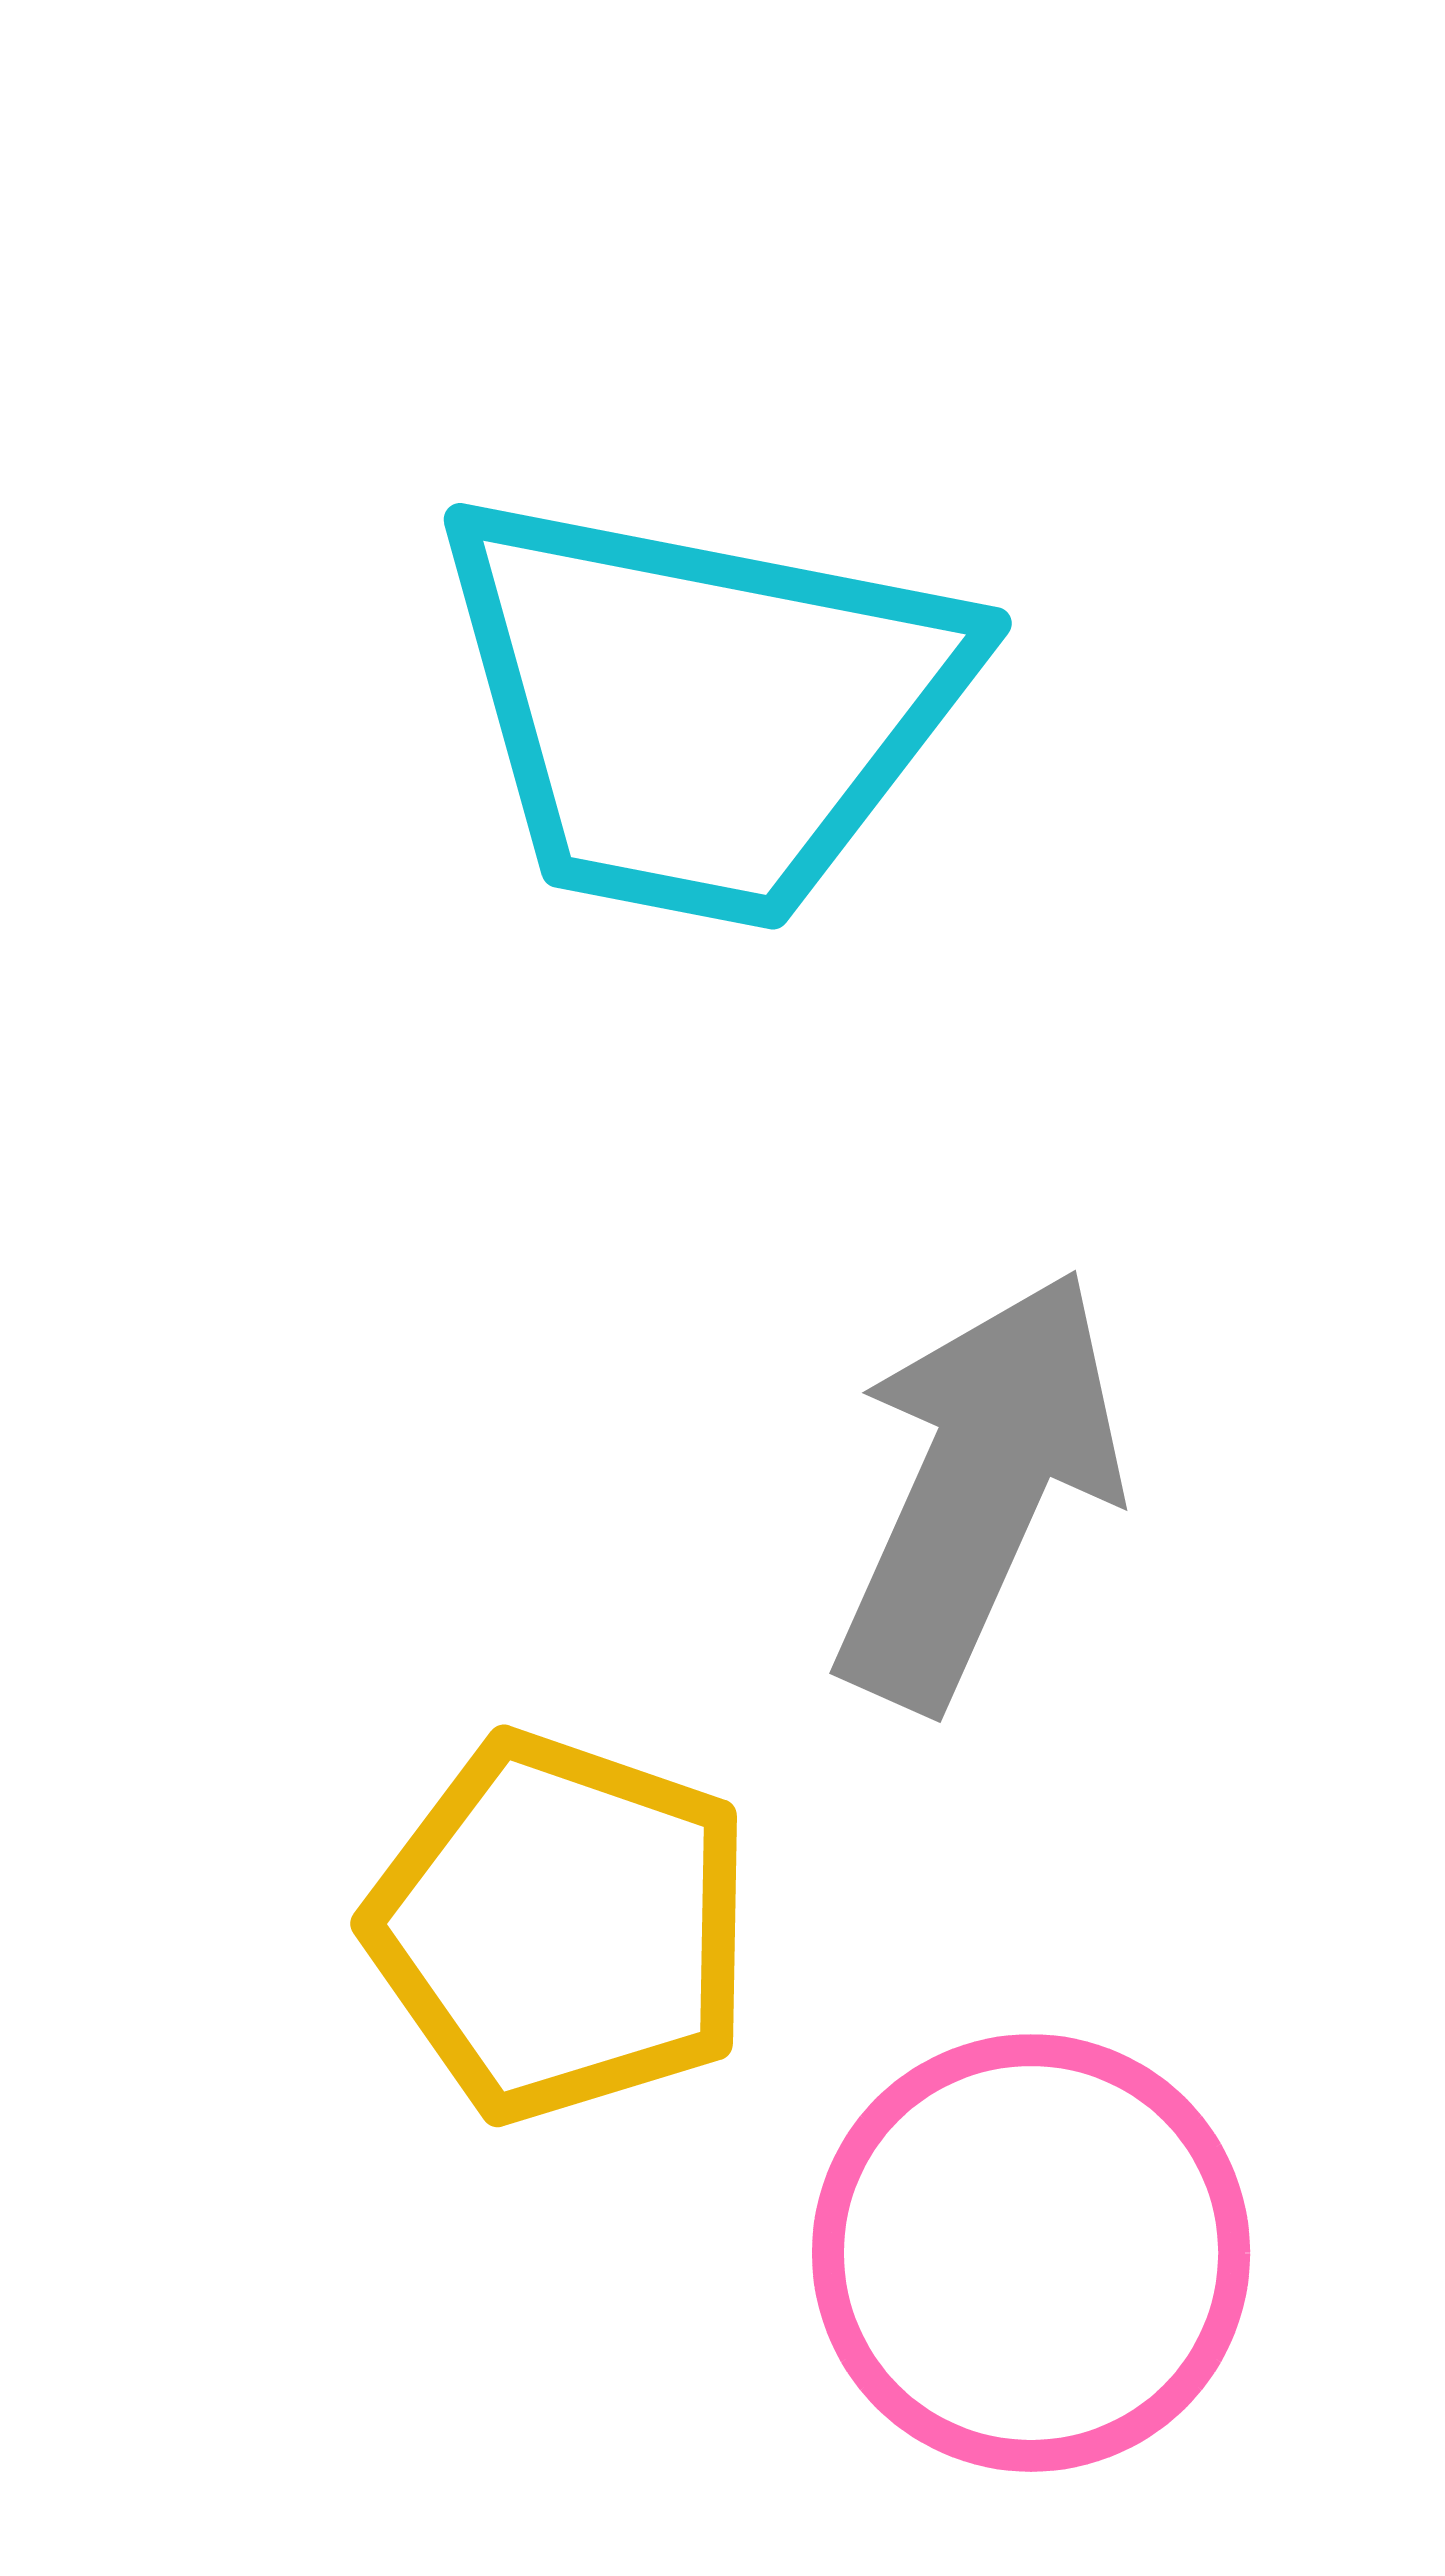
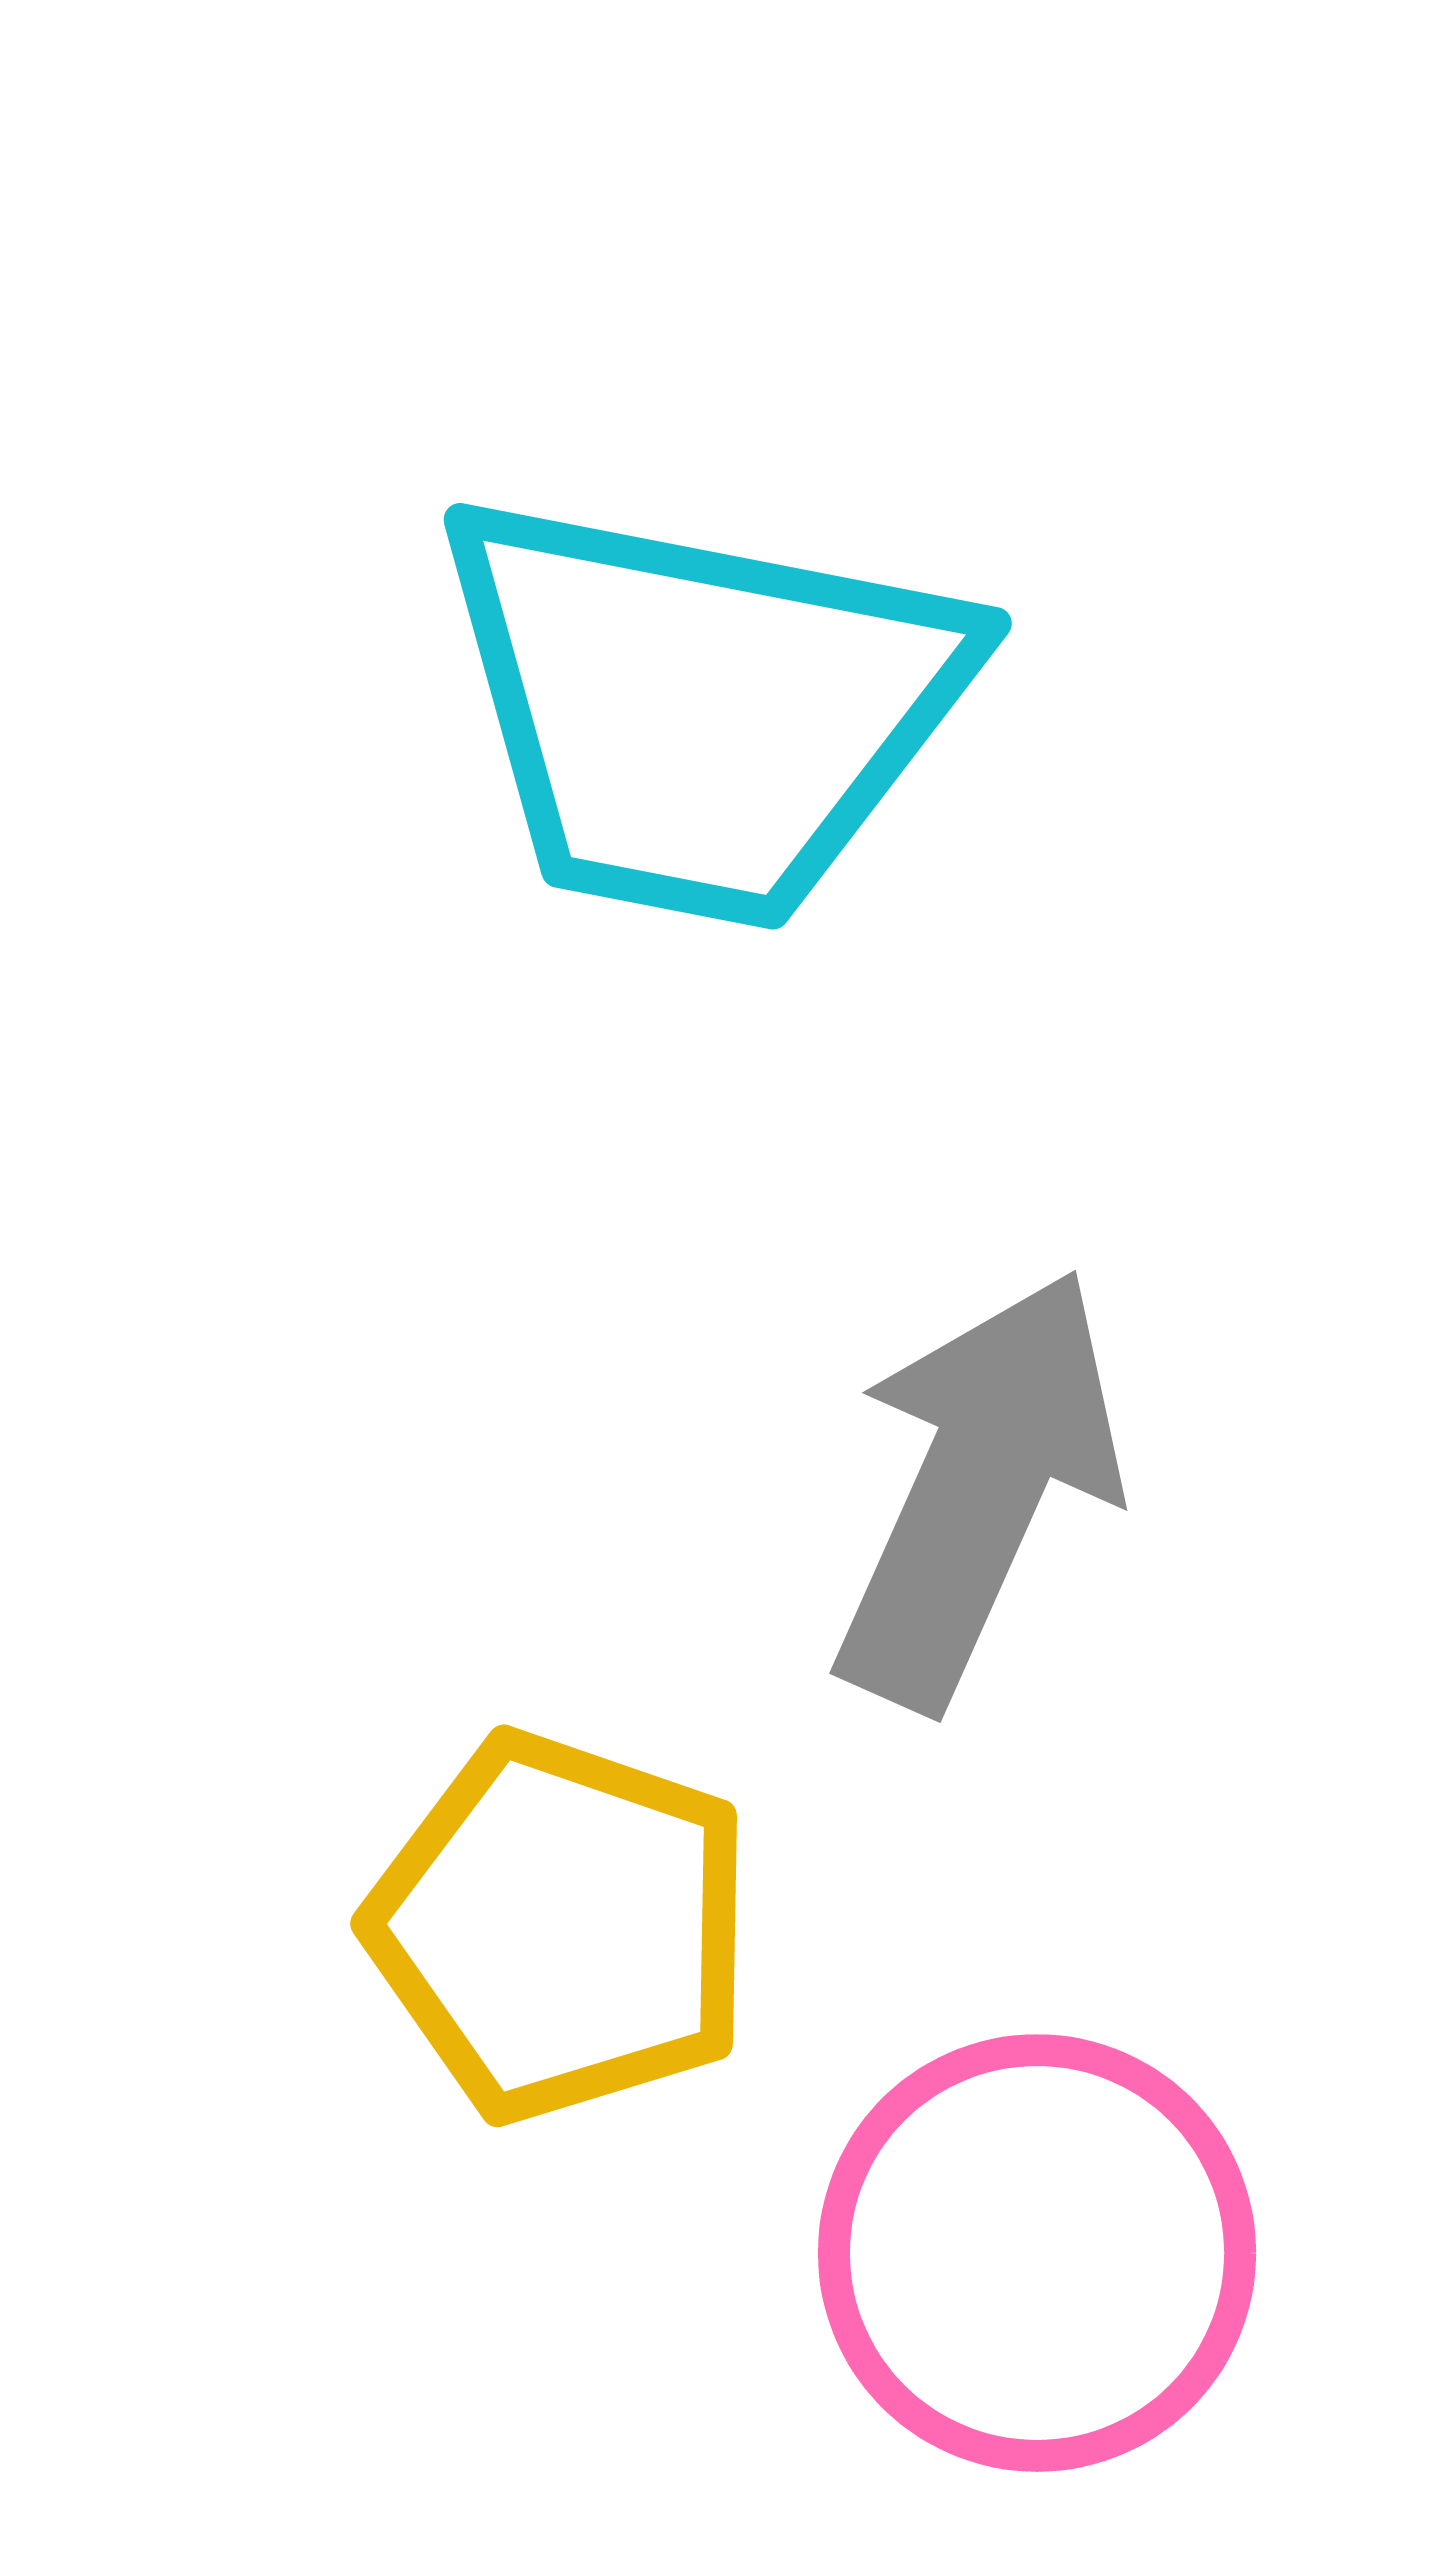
pink circle: moved 6 px right
